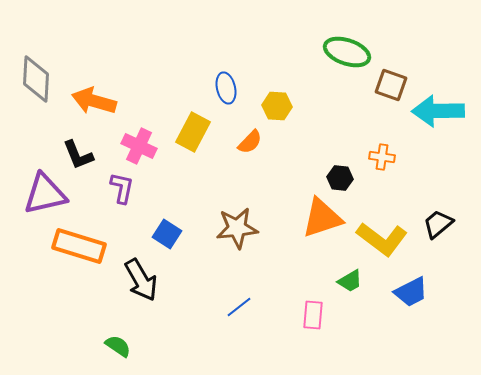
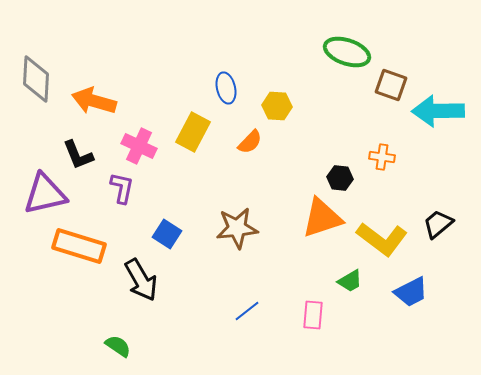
blue line: moved 8 px right, 4 px down
